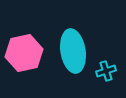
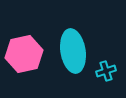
pink hexagon: moved 1 px down
